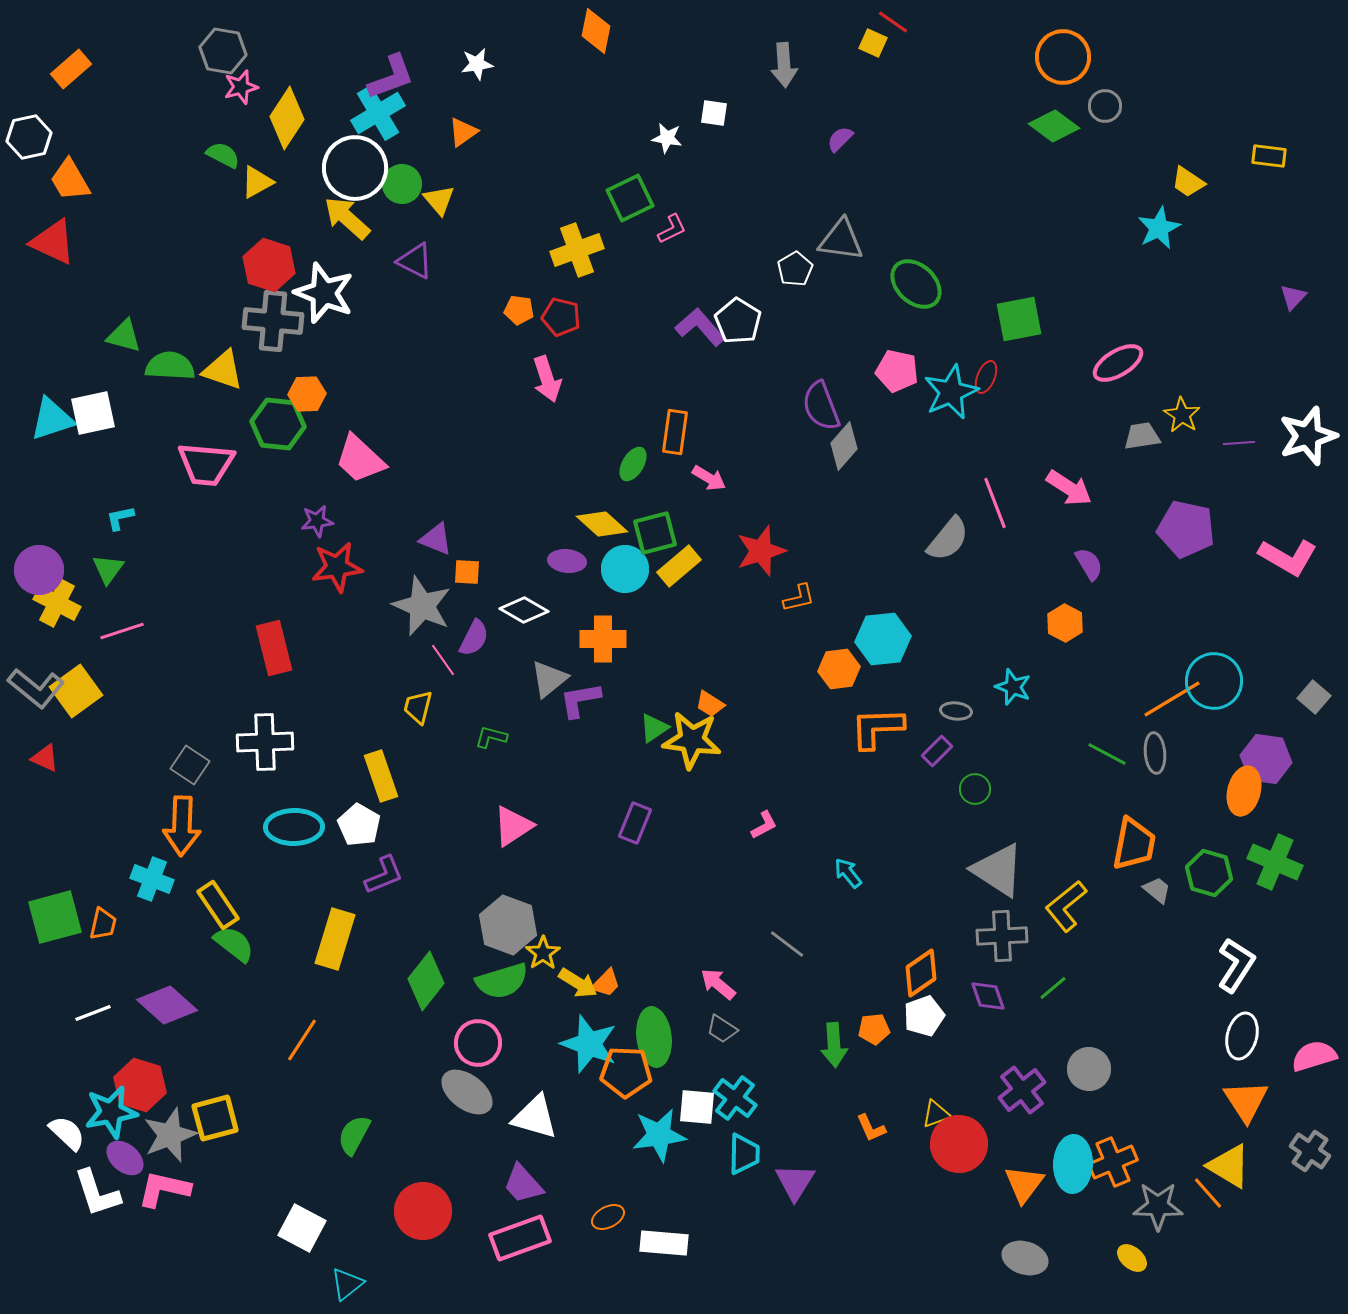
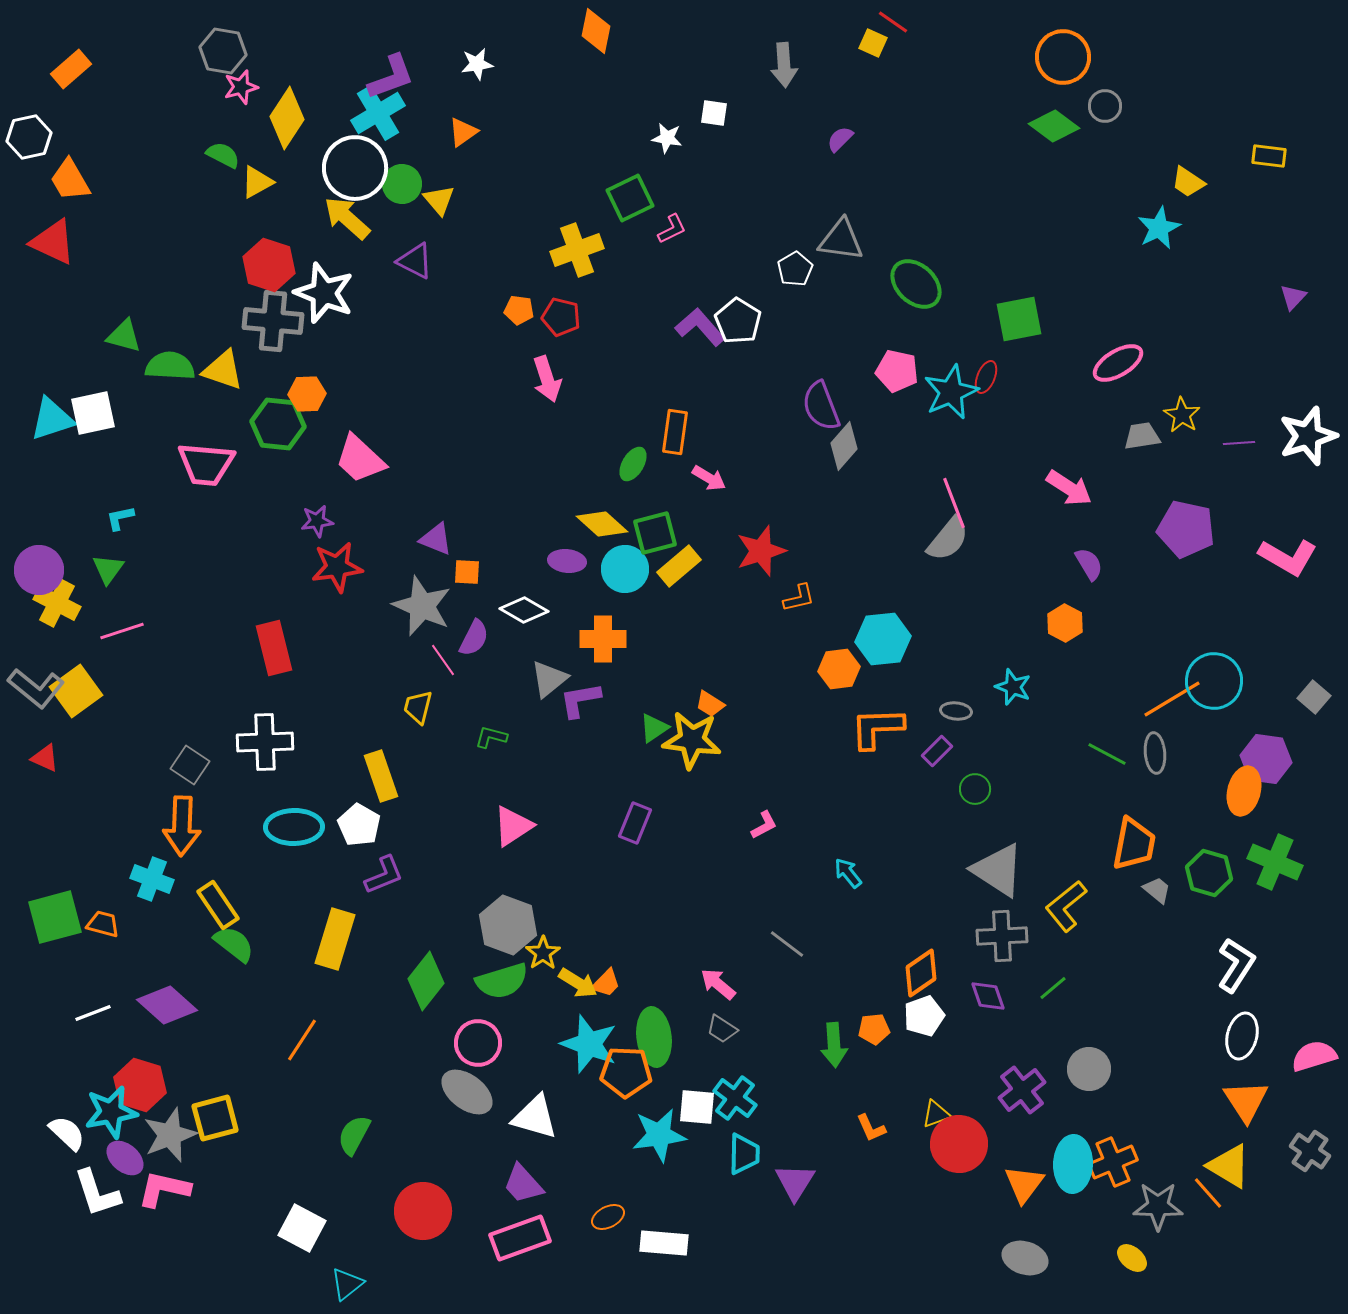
pink line at (995, 503): moved 41 px left
orange trapezoid at (103, 924): rotated 88 degrees counterclockwise
